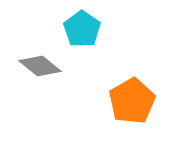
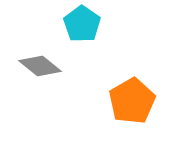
cyan pentagon: moved 5 px up
